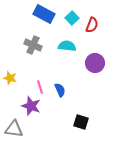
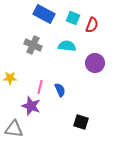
cyan square: moved 1 px right; rotated 24 degrees counterclockwise
yellow star: rotated 16 degrees counterclockwise
pink line: rotated 32 degrees clockwise
